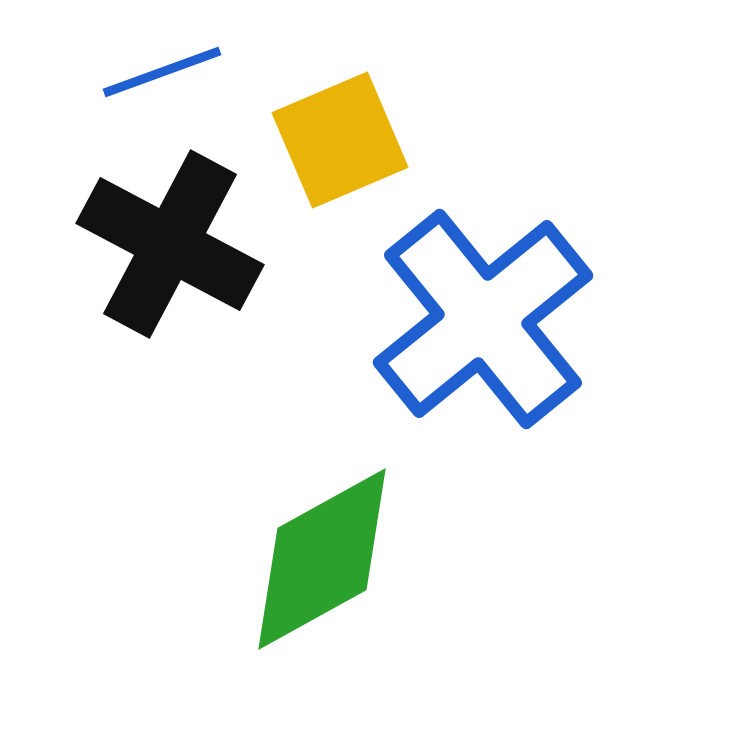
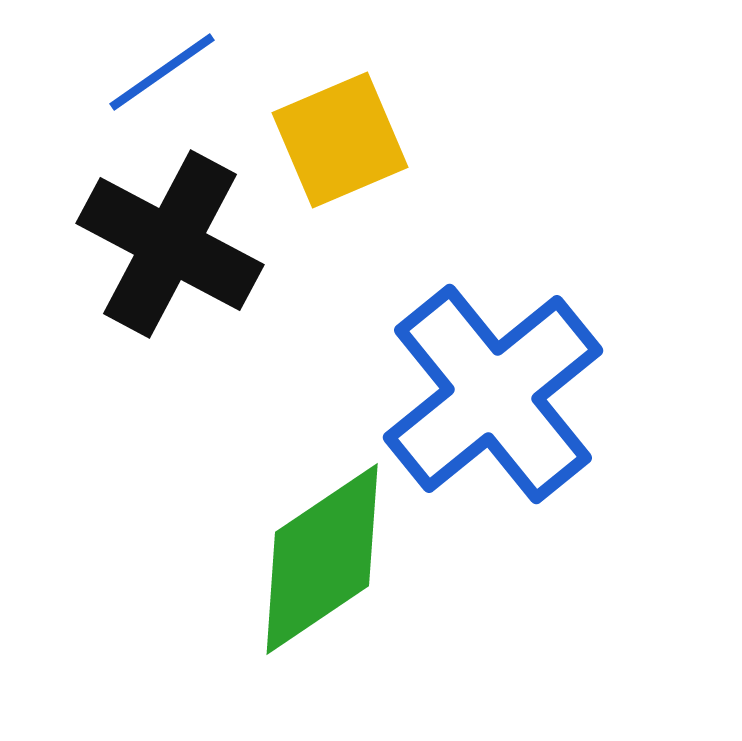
blue line: rotated 15 degrees counterclockwise
blue cross: moved 10 px right, 75 px down
green diamond: rotated 5 degrees counterclockwise
